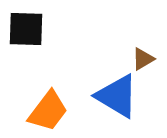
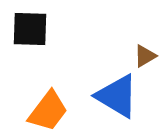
black square: moved 4 px right
brown triangle: moved 2 px right, 3 px up
